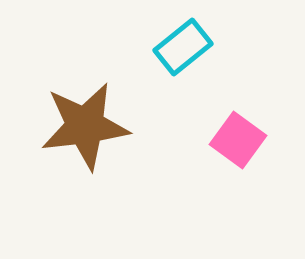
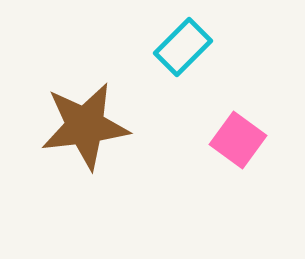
cyan rectangle: rotated 6 degrees counterclockwise
